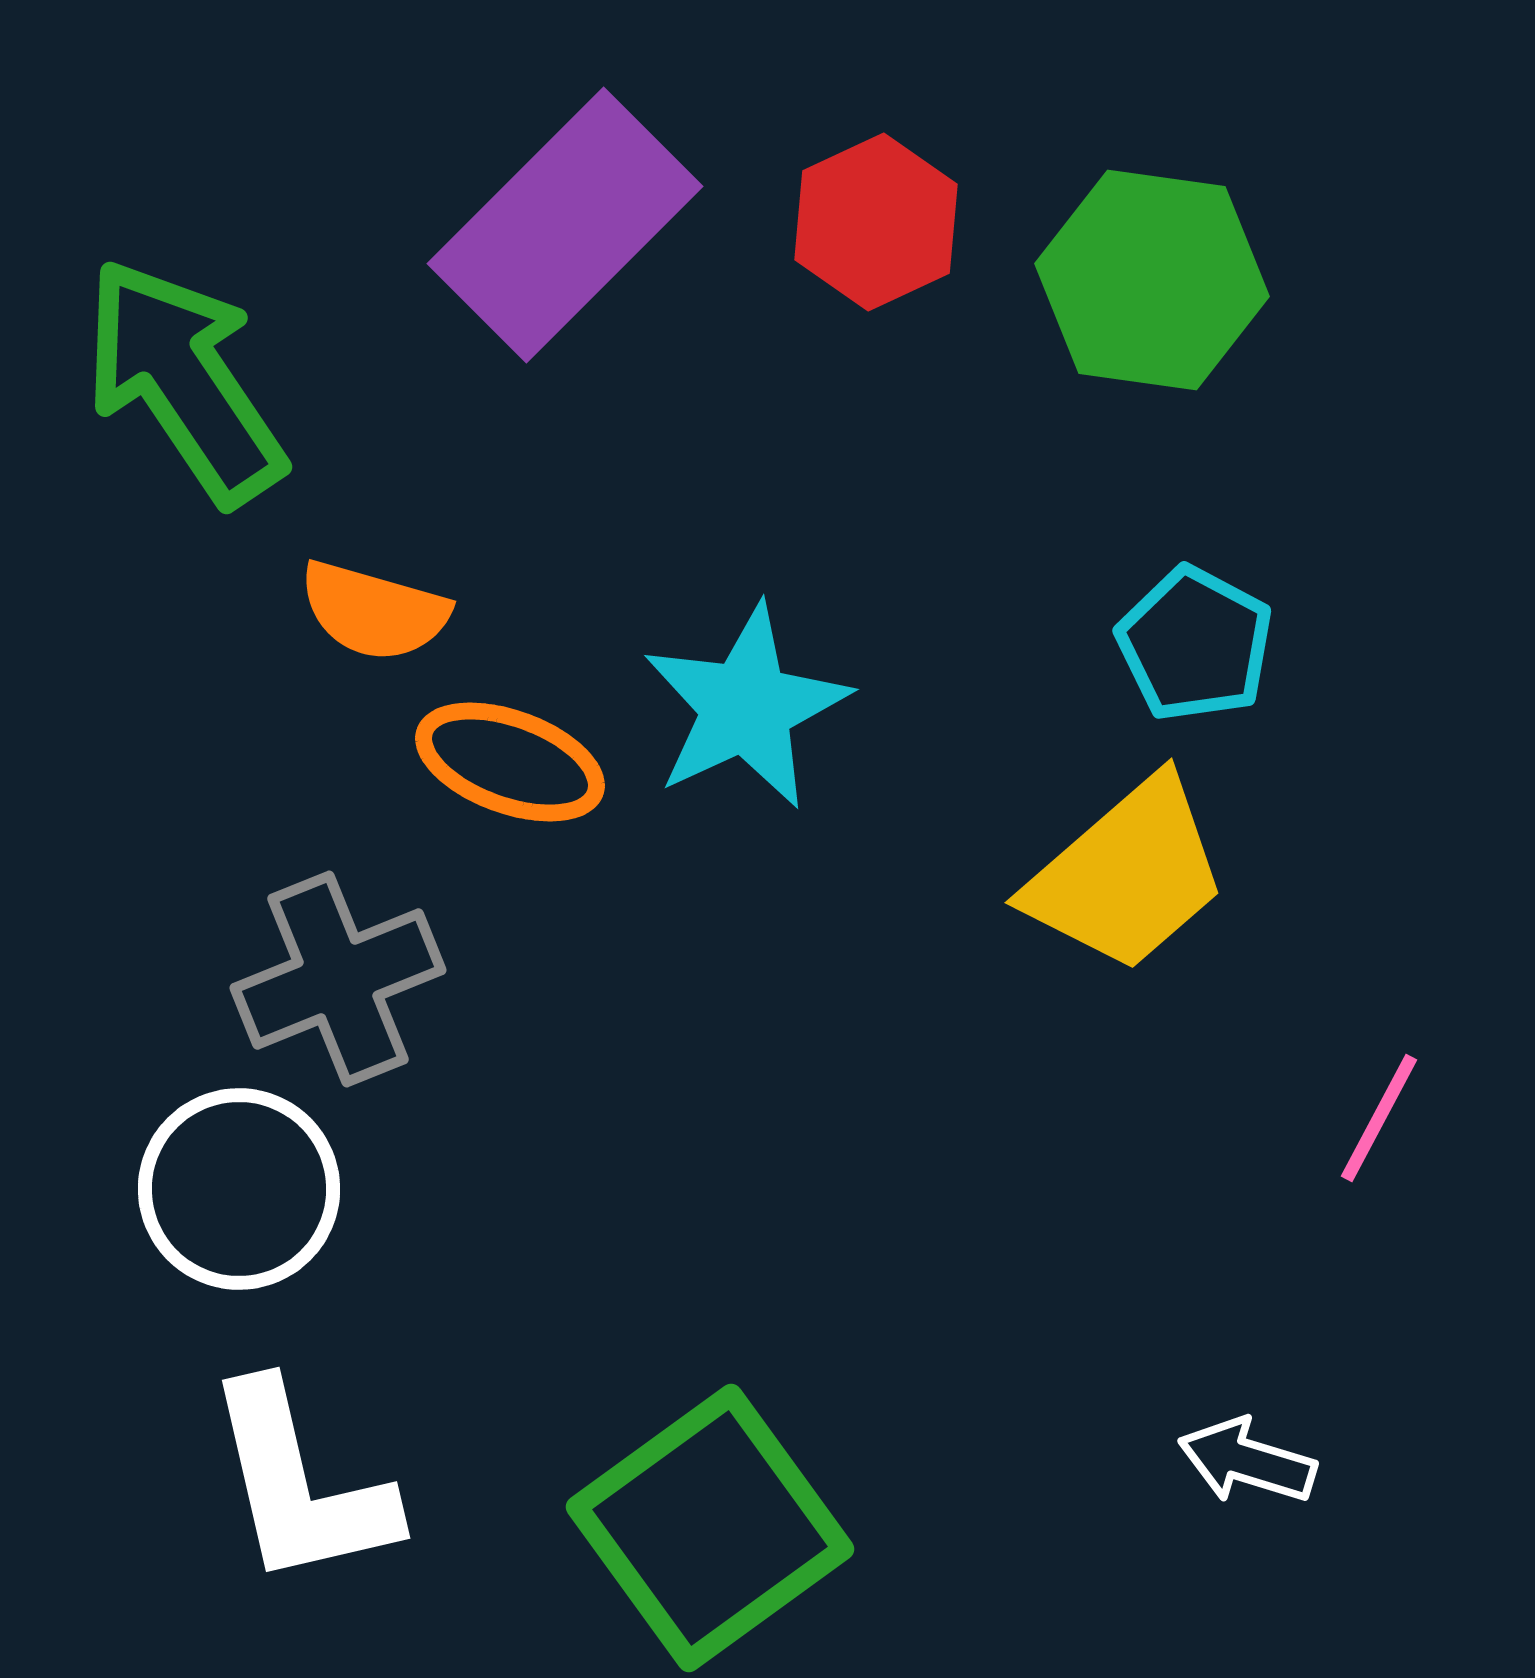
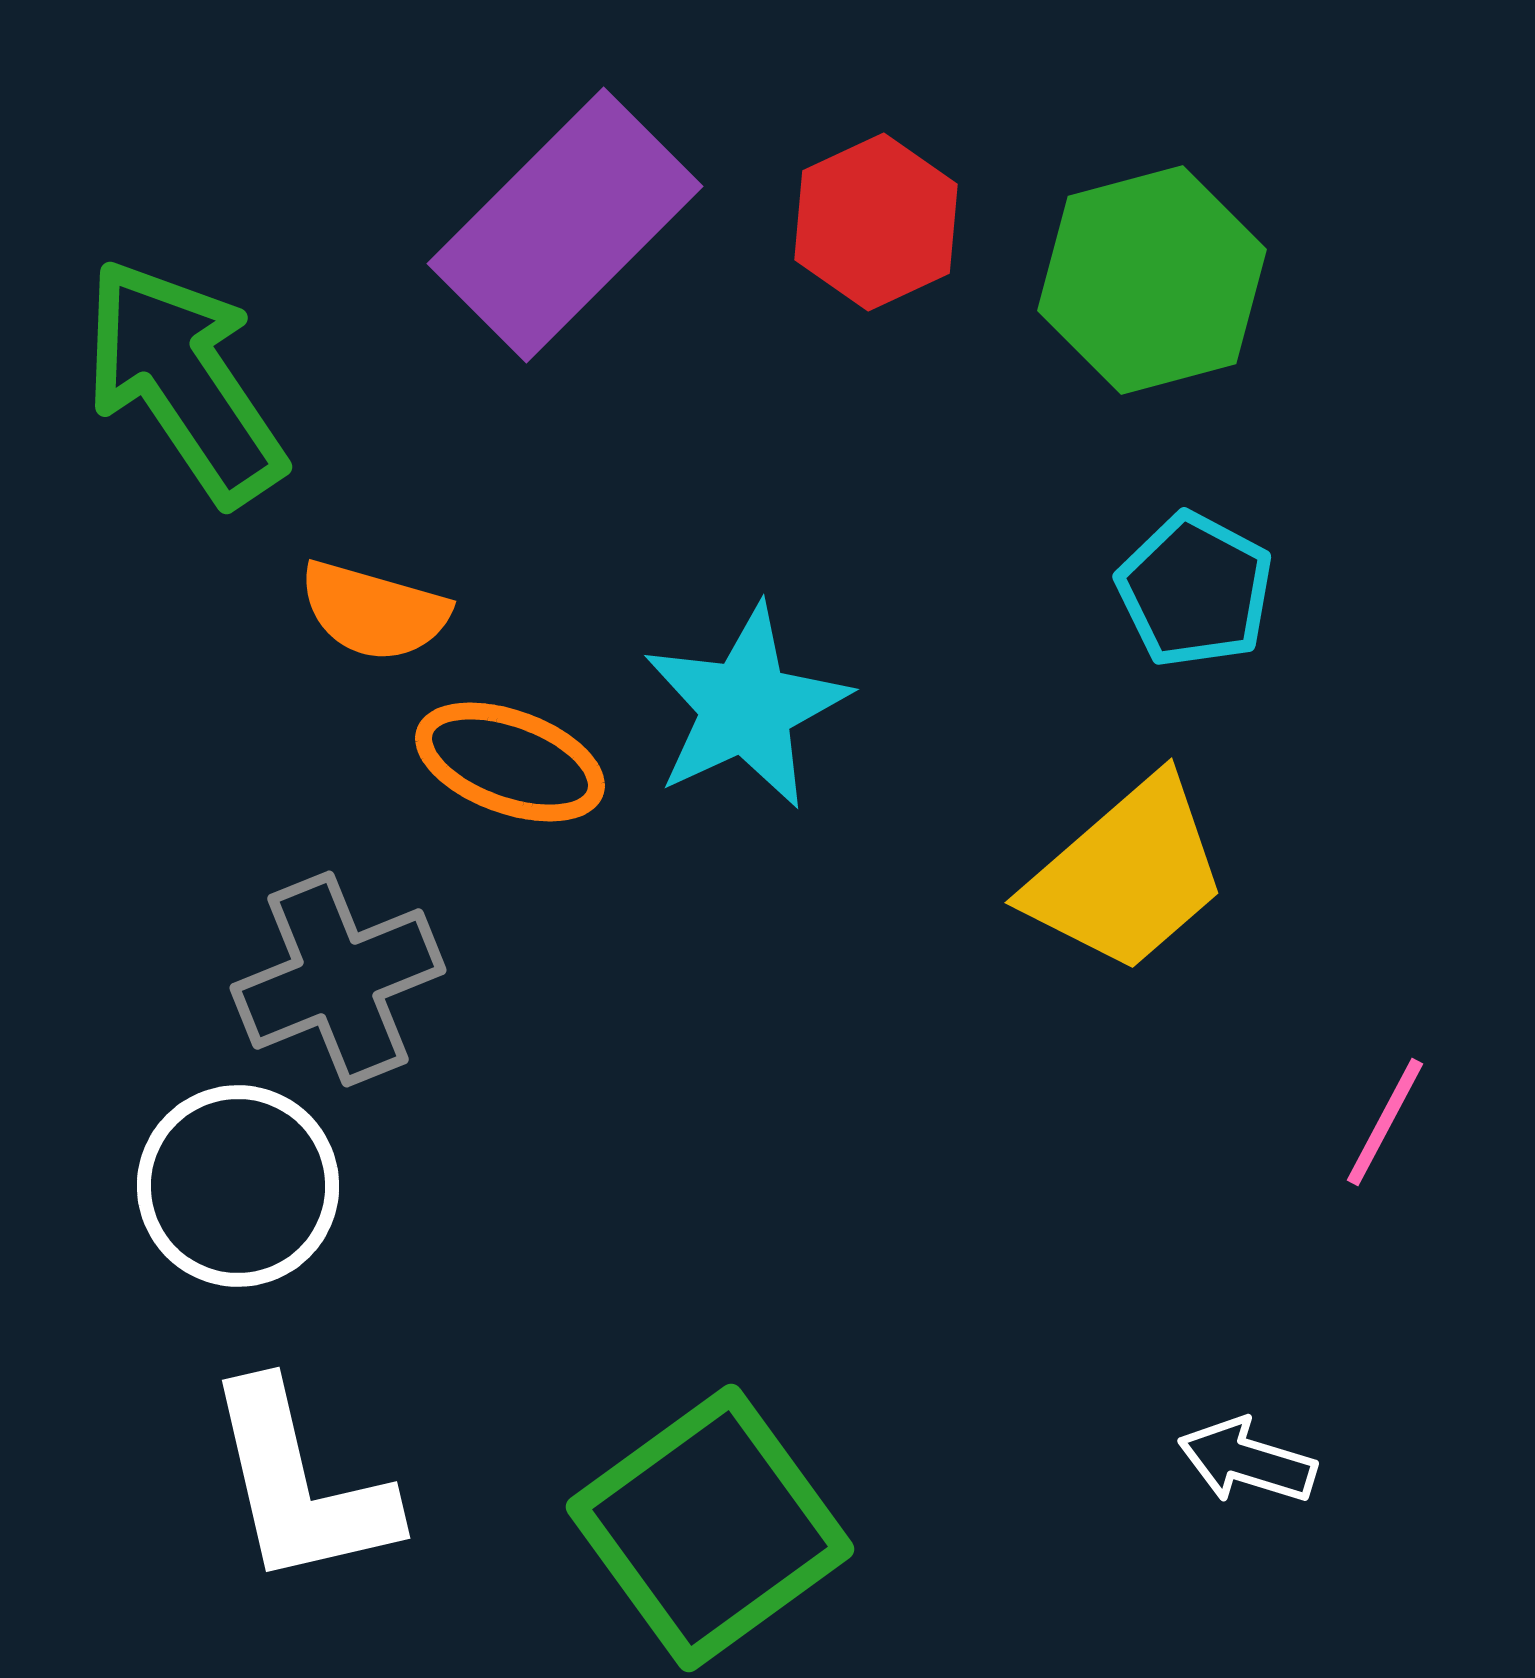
green hexagon: rotated 23 degrees counterclockwise
cyan pentagon: moved 54 px up
pink line: moved 6 px right, 4 px down
white circle: moved 1 px left, 3 px up
